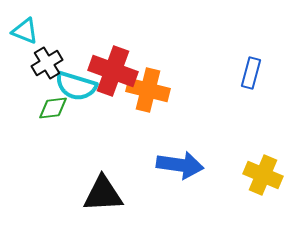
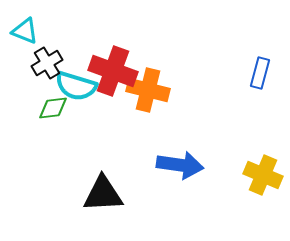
blue rectangle: moved 9 px right
